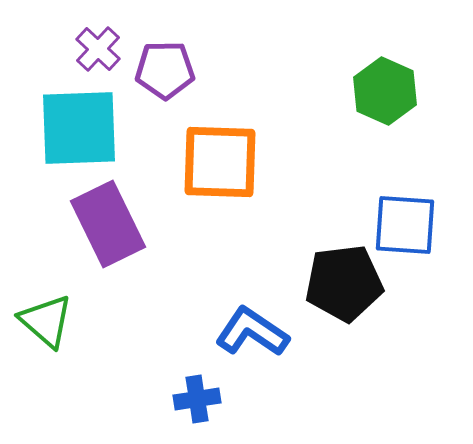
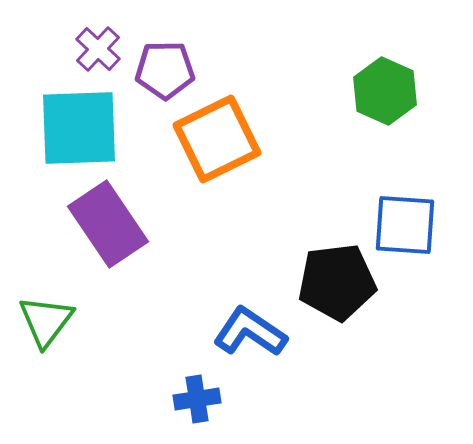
orange square: moved 3 px left, 23 px up; rotated 28 degrees counterclockwise
purple rectangle: rotated 8 degrees counterclockwise
black pentagon: moved 7 px left, 1 px up
green triangle: rotated 26 degrees clockwise
blue L-shape: moved 2 px left
